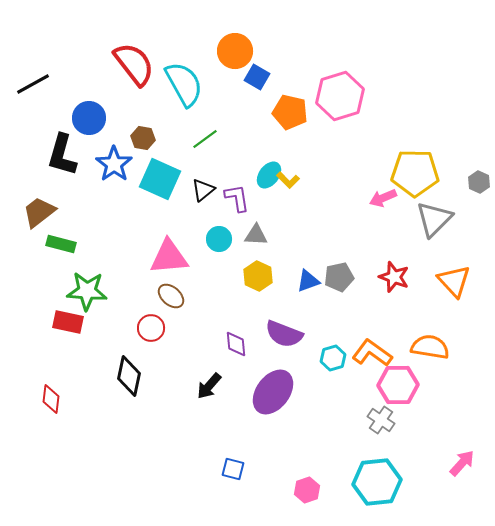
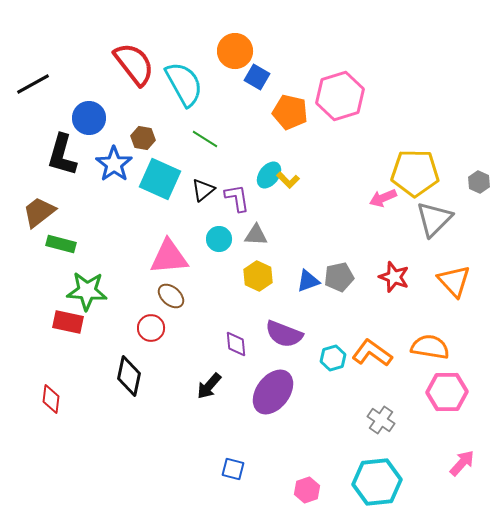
green line at (205, 139): rotated 68 degrees clockwise
pink hexagon at (398, 385): moved 49 px right, 7 px down
